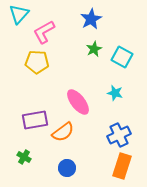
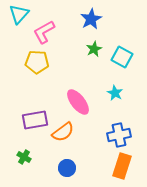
cyan star: rotated 14 degrees clockwise
blue cross: rotated 15 degrees clockwise
